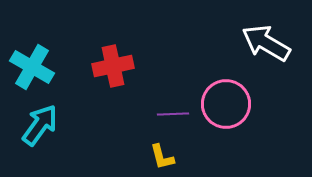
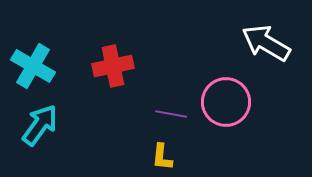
cyan cross: moved 1 px right, 1 px up
pink circle: moved 2 px up
purple line: moved 2 px left; rotated 12 degrees clockwise
yellow L-shape: rotated 20 degrees clockwise
